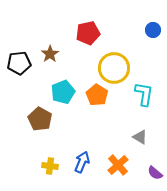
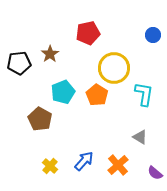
blue circle: moved 5 px down
blue arrow: moved 2 px right, 1 px up; rotated 20 degrees clockwise
yellow cross: rotated 35 degrees clockwise
